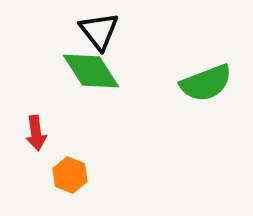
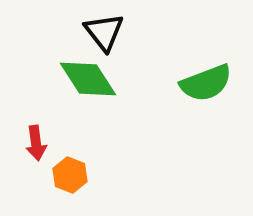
black triangle: moved 5 px right, 1 px down
green diamond: moved 3 px left, 8 px down
red arrow: moved 10 px down
